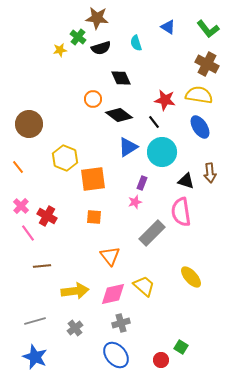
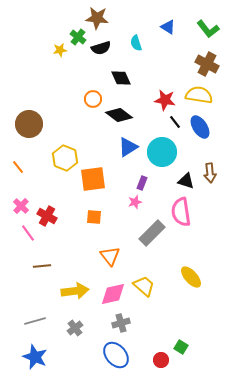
black line at (154, 122): moved 21 px right
